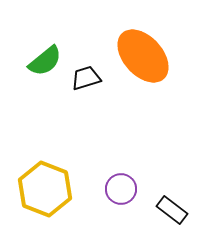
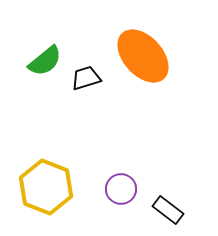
yellow hexagon: moved 1 px right, 2 px up
black rectangle: moved 4 px left
